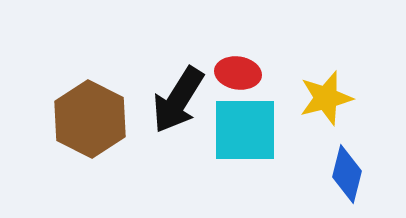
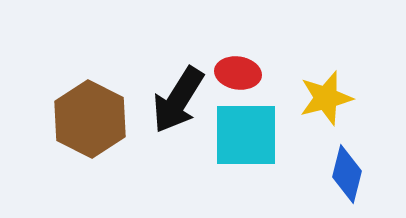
cyan square: moved 1 px right, 5 px down
